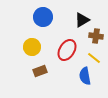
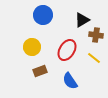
blue circle: moved 2 px up
brown cross: moved 1 px up
blue semicircle: moved 15 px left, 5 px down; rotated 24 degrees counterclockwise
